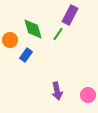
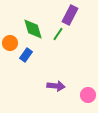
orange circle: moved 3 px down
purple arrow: moved 1 px left, 5 px up; rotated 72 degrees counterclockwise
